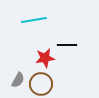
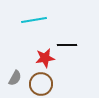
gray semicircle: moved 3 px left, 2 px up
